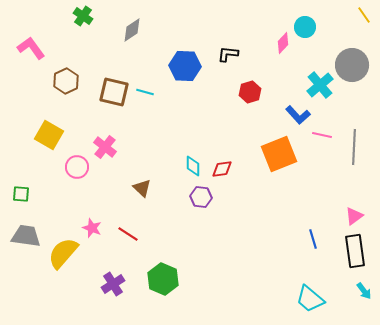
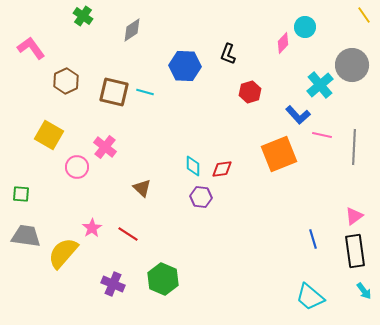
black L-shape: rotated 75 degrees counterclockwise
pink star: rotated 18 degrees clockwise
purple cross: rotated 35 degrees counterclockwise
cyan trapezoid: moved 2 px up
